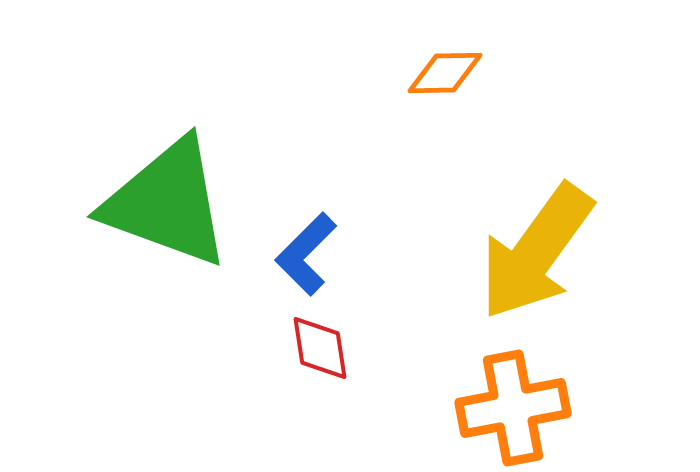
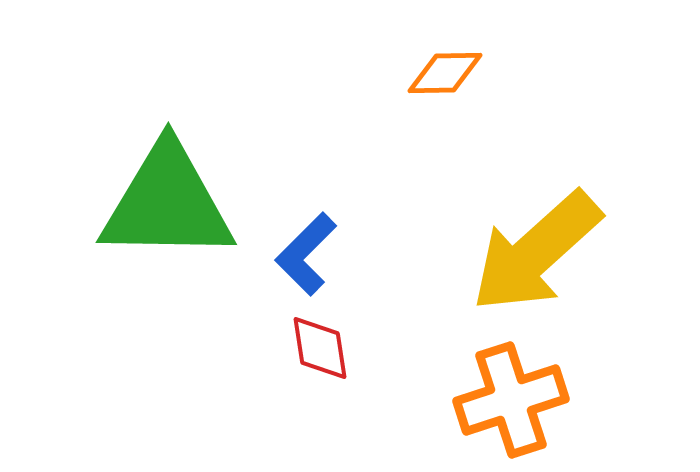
green triangle: rotated 19 degrees counterclockwise
yellow arrow: rotated 12 degrees clockwise
orange cross: moved 2 px left, 8 px up; rotated 7 degrees counterclockwise
